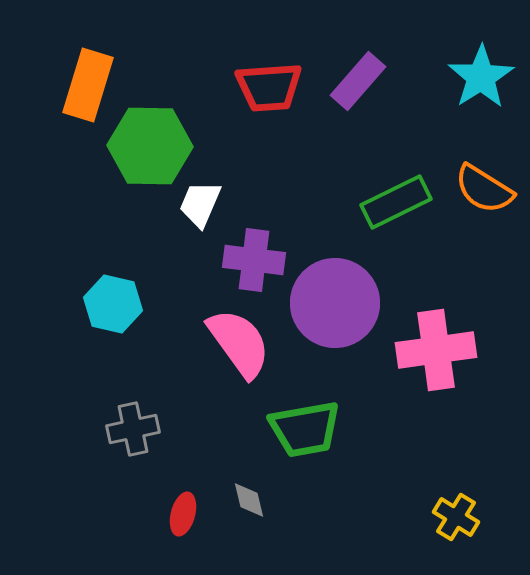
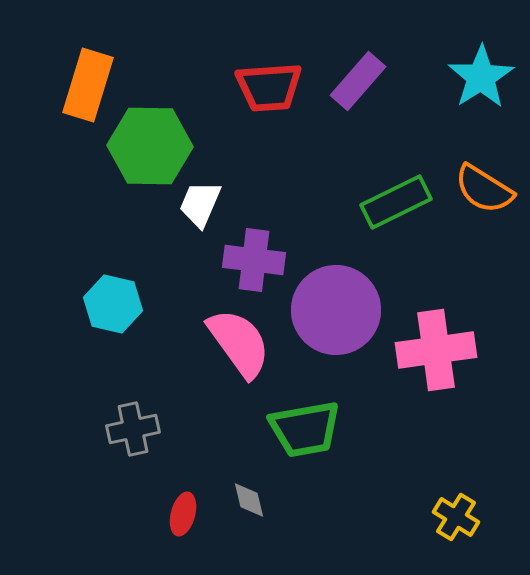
purple circle: moved 1 px right, 7 px down
